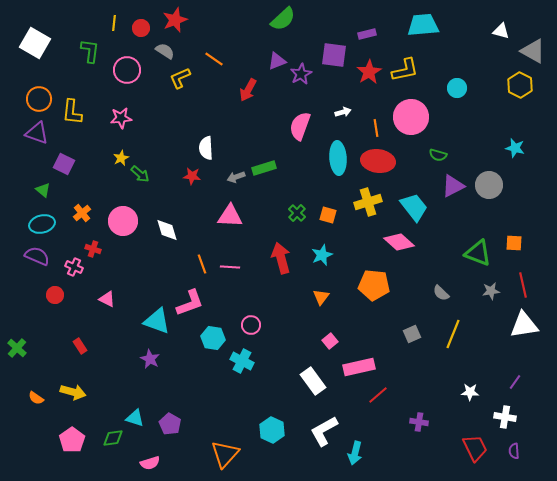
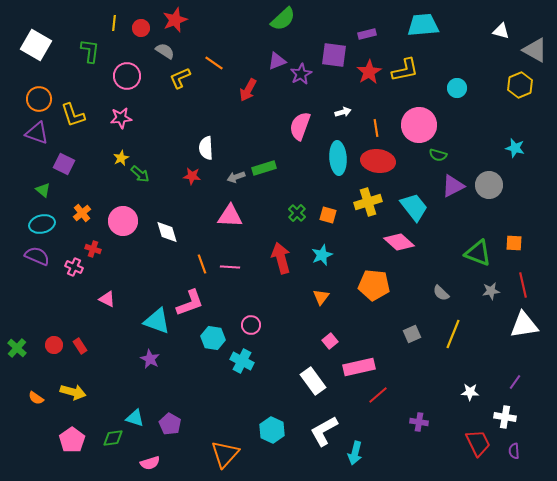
white square at (35, 43): moved 1 px right, 2 px down
gray triangle at (533, 51): moved 2 px right, 1 px up
orange line at (214, 59): moved 4 px down
pink circle at (127, 70): moved 6 px down
yellow hexagon at (520, 85): rotated 10 degrees clockwise
yellow L-shape at (72, 112): moved 1 px right, 3 px down; rotated 24 degrees counterclockwise
pink circle at (411, 117): moved 8 px right, 8 px down
white diamond at (167, 230): moved 2 px down
red circle at (55, 295): moved 1 px left, 50 px down
red trapezoid at (475, 448): moved 3 px right, 5 px up
